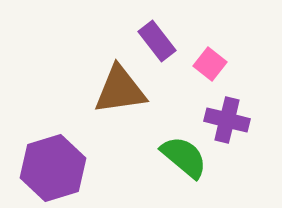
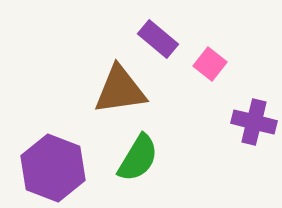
purple rectangle: moved 1 px right, 2 px up; rotated 12 degrees counterclockwise
purple cross: moved 27 px right, 2 px down
green semicircle: moved 46 px left, 1 px down; rotated 81 degrees clockwise
purple hexagon: rotated 22 degrees counterclockwise
